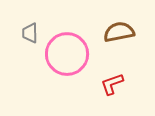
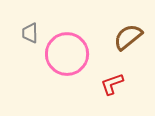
brown semicircle: moved 9 px right, 5 px down; rotated 28 degrees counterclockwise
